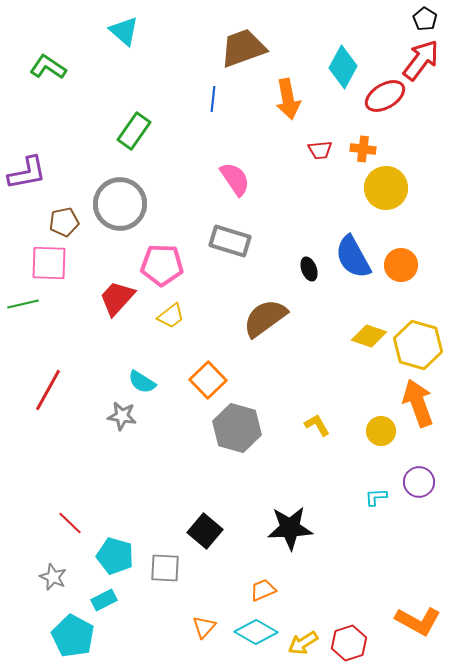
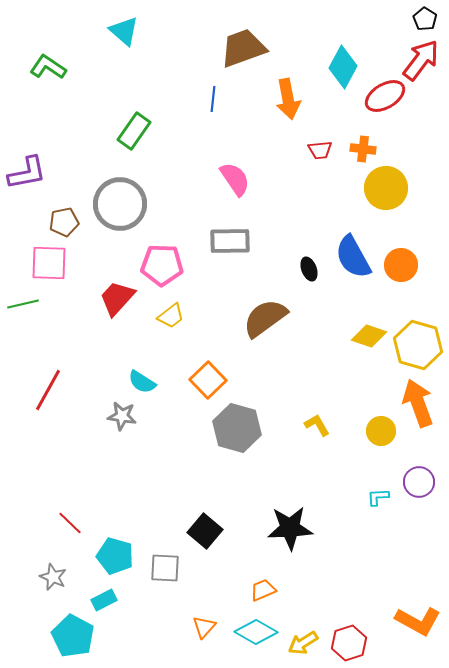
gray rectangle at (230, 241): rotated 18 degrees counterclockwise
cyan L-shape at (376, 497): moved 2 px right
